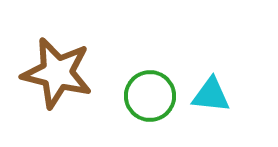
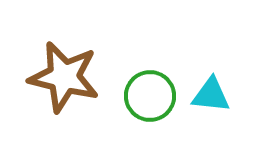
brown star: moved 7 px right, 4 px down
